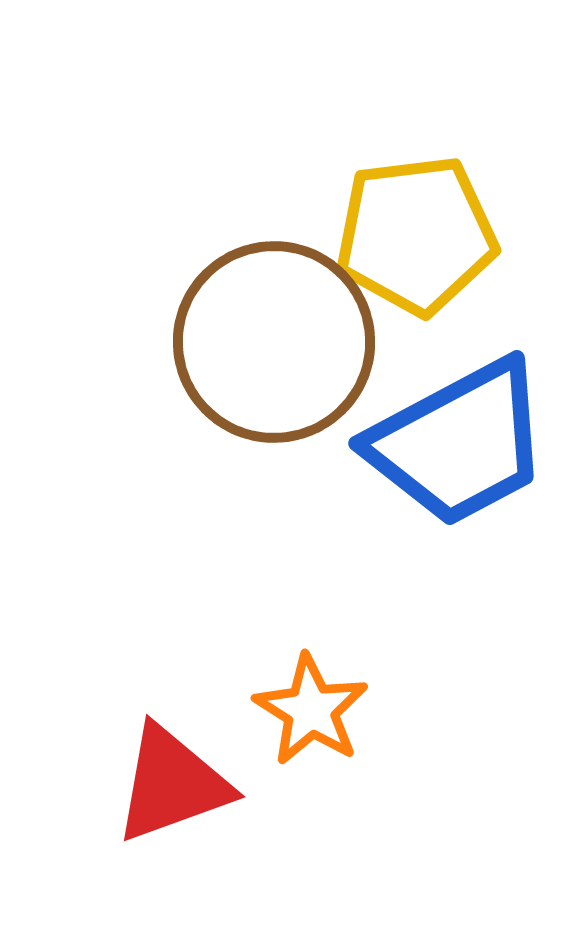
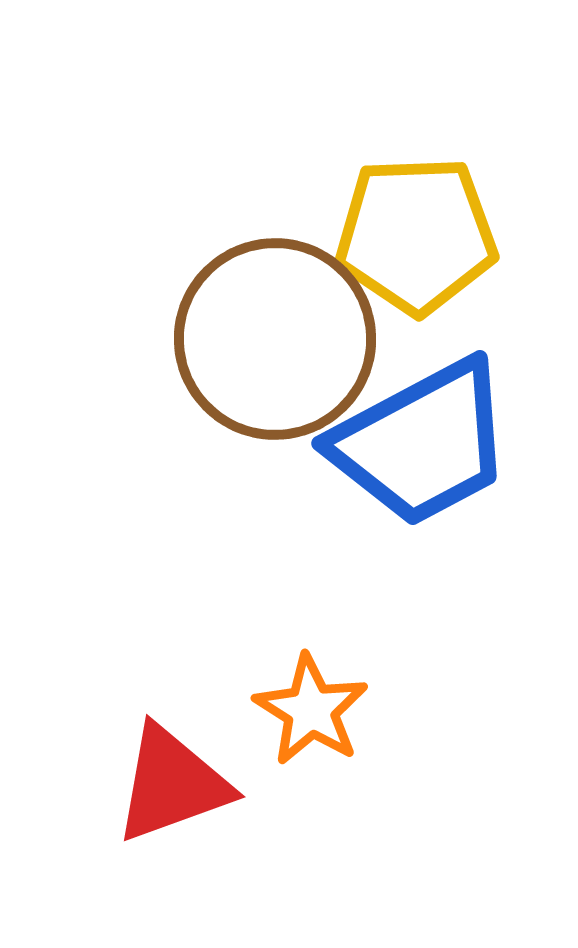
yellow pentagon: rotated 5 degrees clockwise
brown circle: moved 1 px right, 3 px up
blue trapezoid: moved 37 px left
